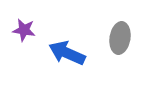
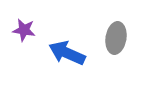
gray ellipse: moved 4 px left
